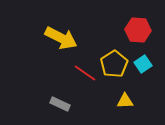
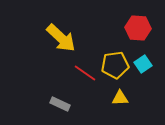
red hexagon: moved 2 px up
yellow arrow: rotated 16 degrees clockwise
yellow pentagon: moved 1 px right, 1 px down; rotated 24 degrees clockwise
yellow triangle: moved 5 px left, 3 px up
